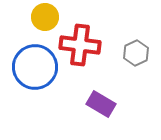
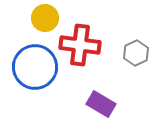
yellow circle: moved 1 px down
